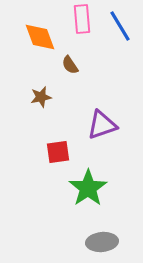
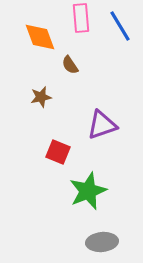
pink rectangle: moved 1 px left, 1 px up
red square: rotated 30 degrees clockwise
green star: moved 3 px down; rotated 12 degrees clockwise
